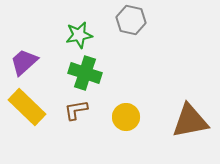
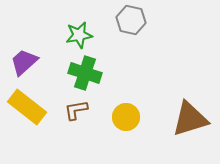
yellow rectangle: rotated 6 degrees counterclockwise
brown triangle: moved 2 px up; rotated 6 degrees counterclockwise
